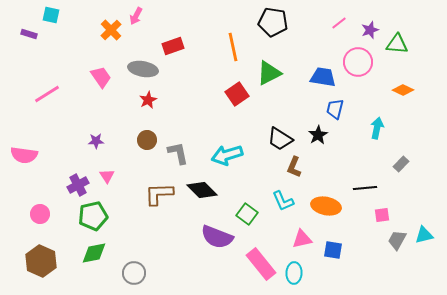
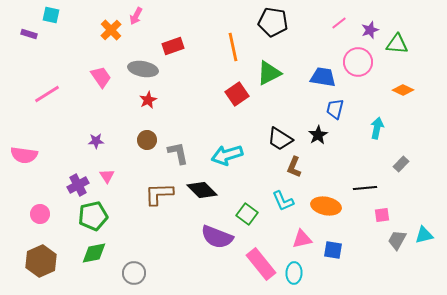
brown hexagon at (41, 261): rotated 12 degrees clockwise
